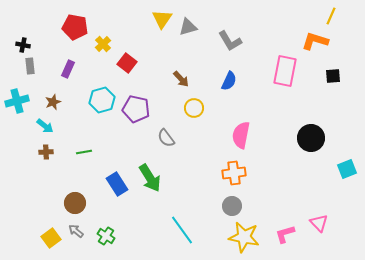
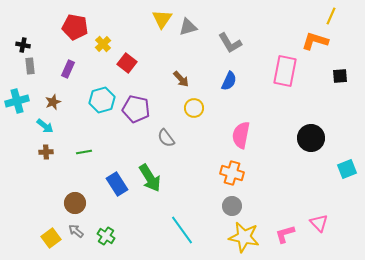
gray L-shape: moved 2 px down
black square: moved 7 px right
orange cross: moved 2 px left; rotated 25 degrees clockwise
